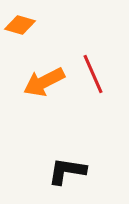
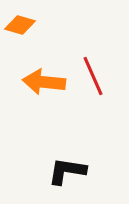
red line: moved 2 px down
orange arrow: rotated 33 degrees clockwise
